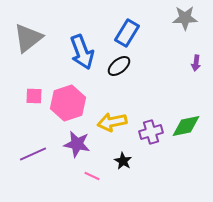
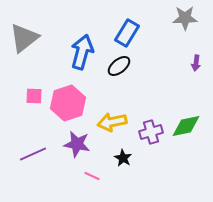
gray triangle: moved 4 px left
blue arrow: rotated 144 degrees counterclockwise
black star: moved 3 px up
